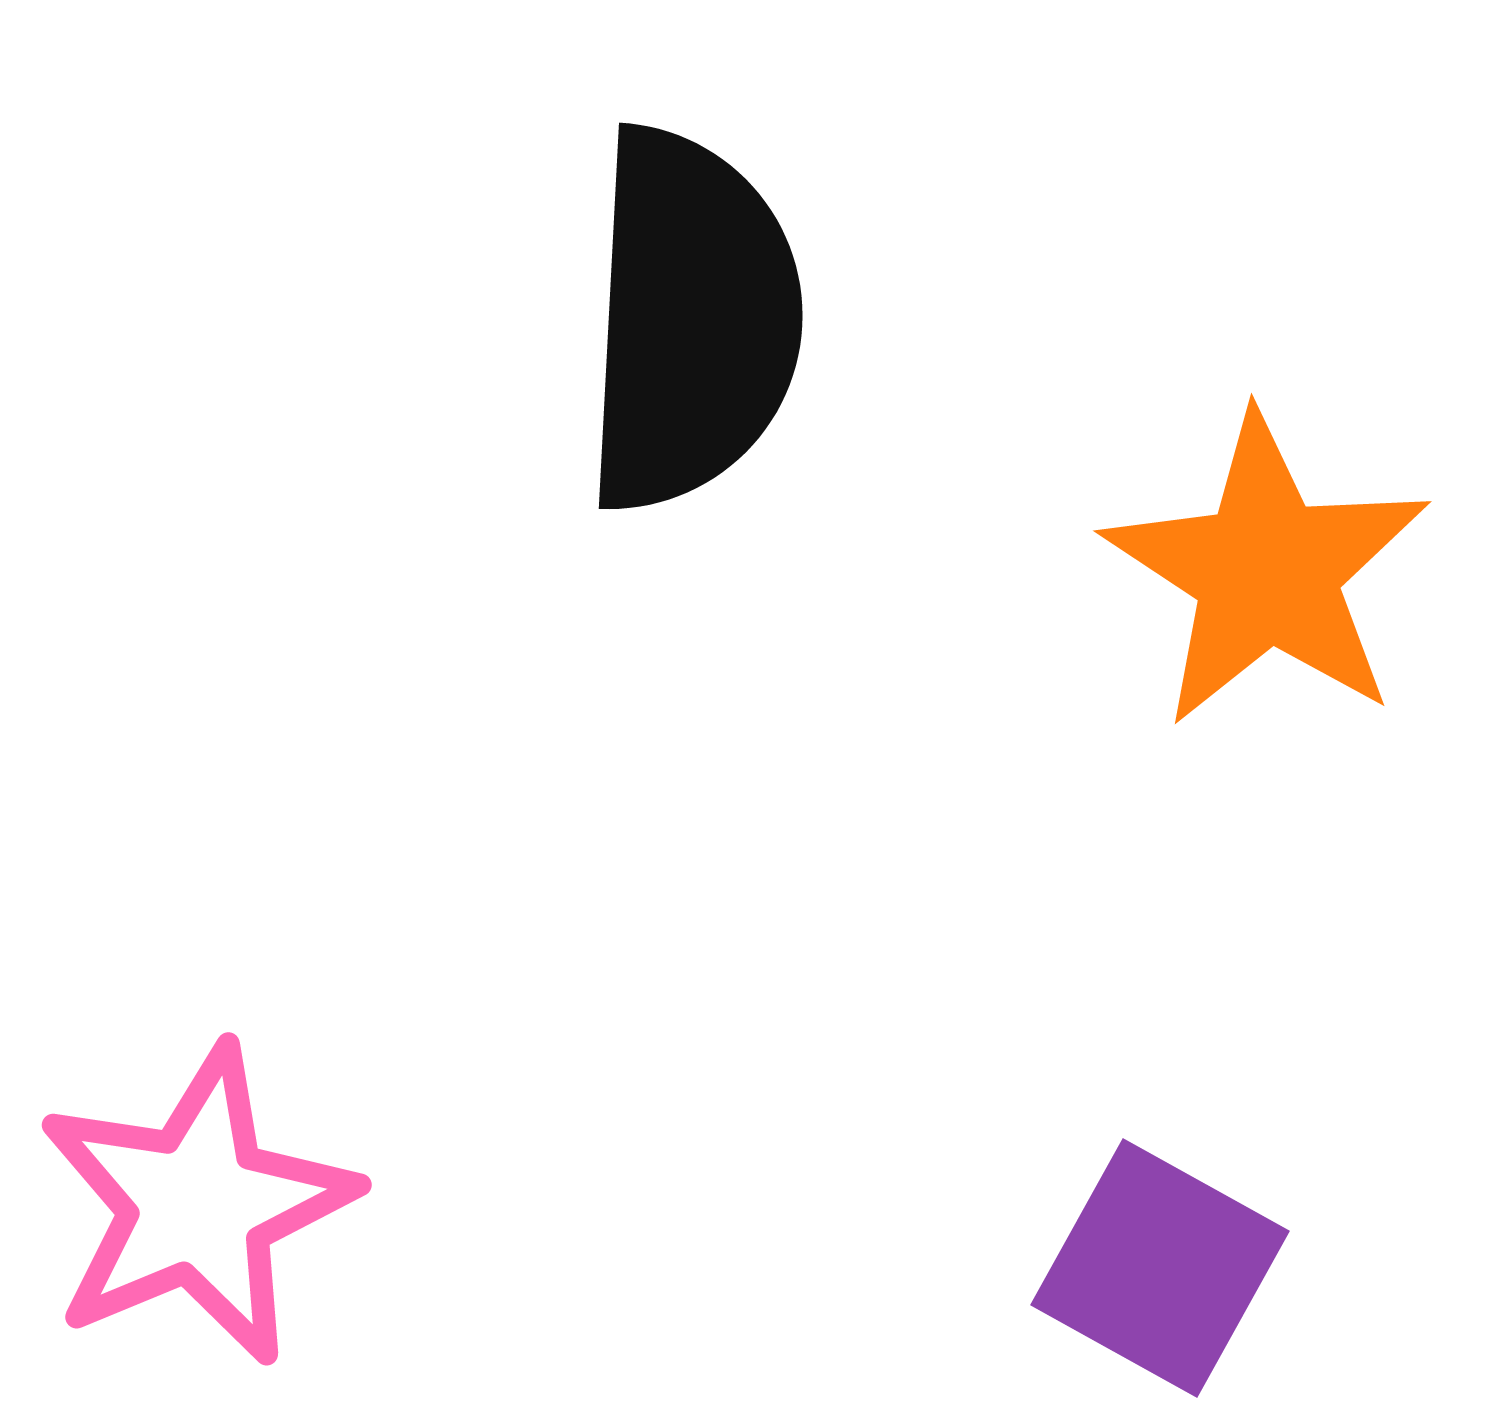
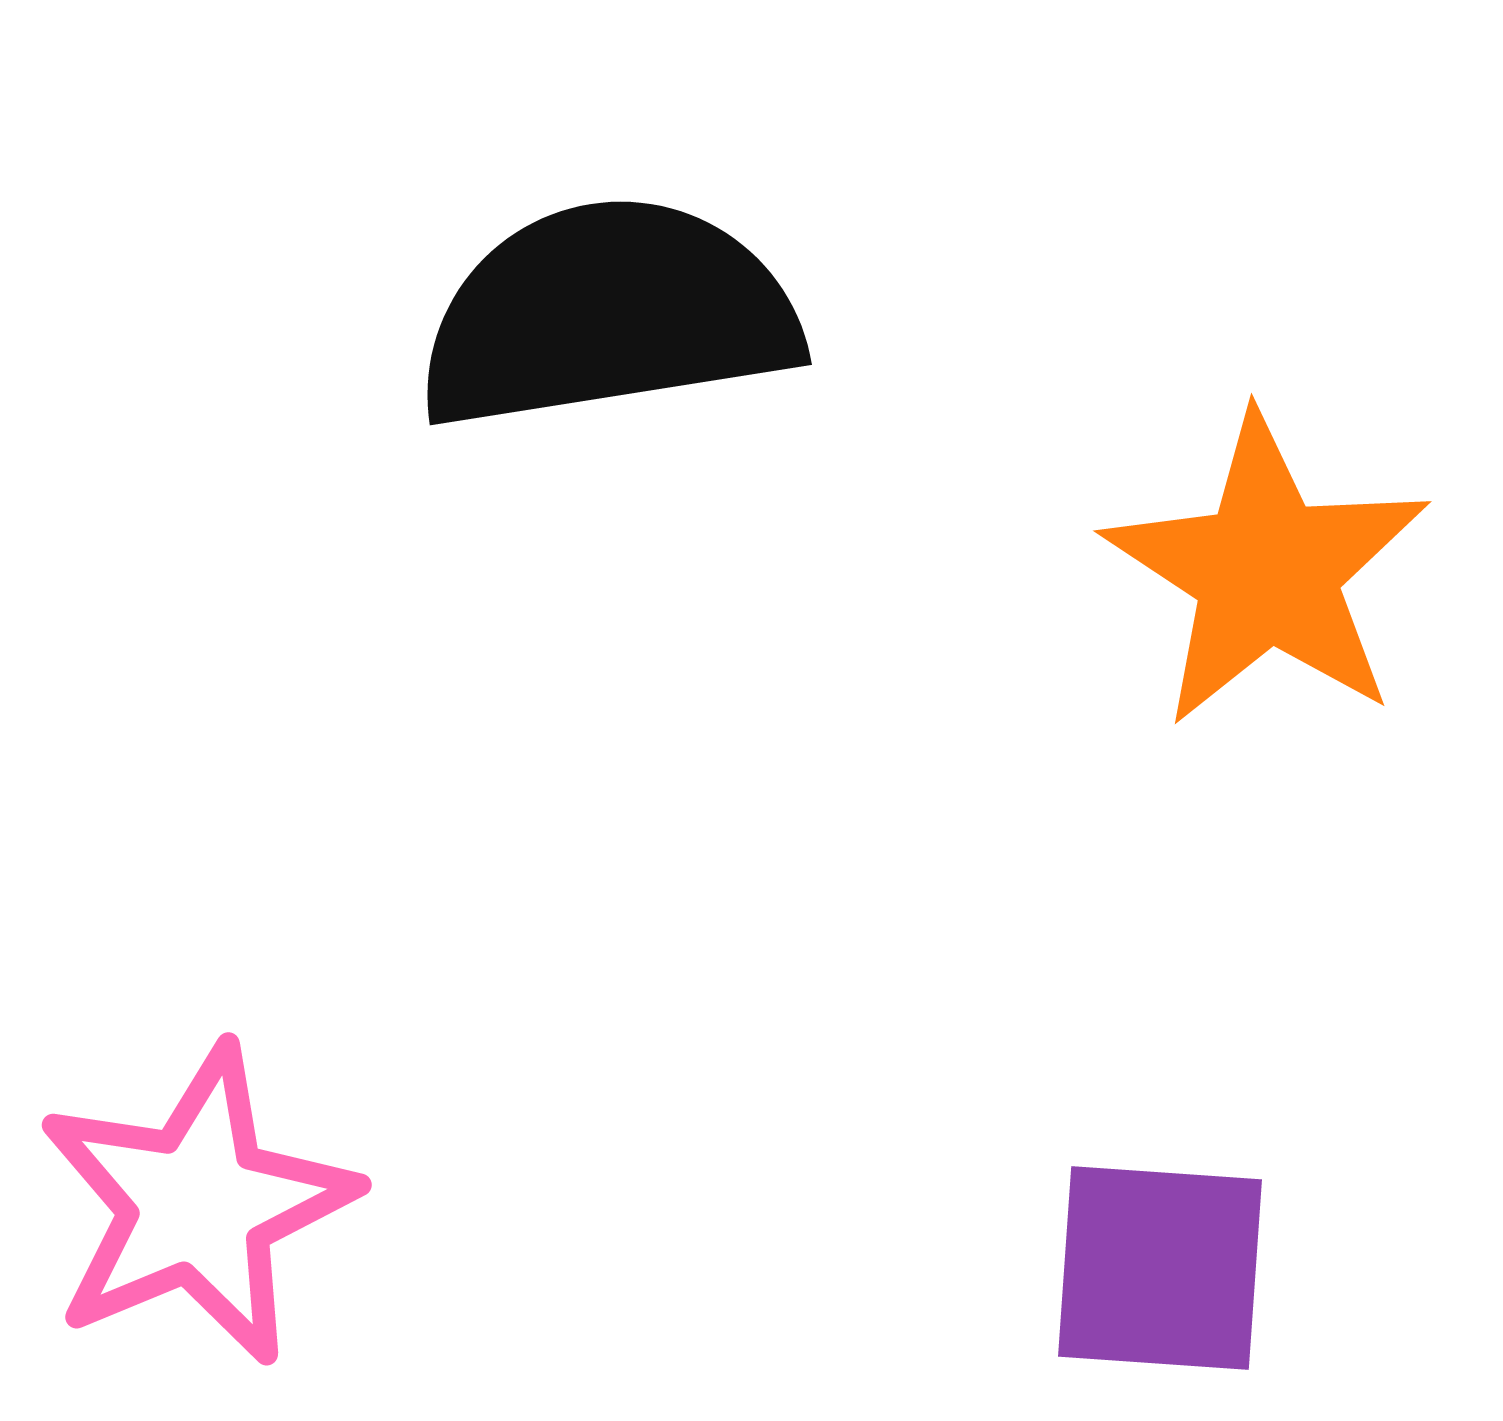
black semicircle: moved 83 px left, 6 px up; rotated 102 degrees counterclockwise
purple square: rotated 25 degrees counterclockwise
